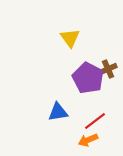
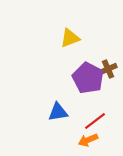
yellow triangle: rotated 45 degrees clockwise
